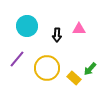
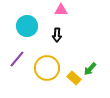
pink triangle: moved 18 px left, 19 px up
